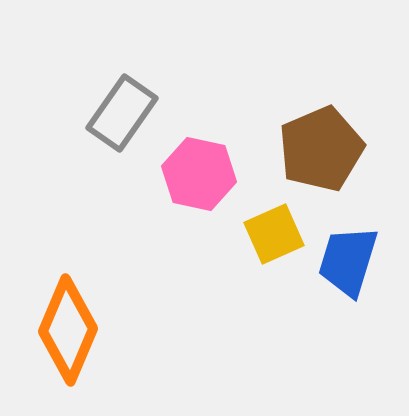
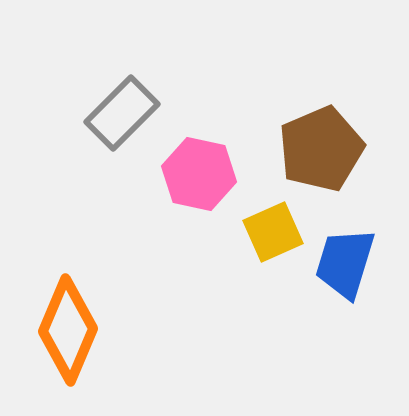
gray rectangle: rotated 10 degrees clockwise
yellow square: moved 1 px left, 2 px up
blue trapezoid: moved 3 px left, 2 px down
